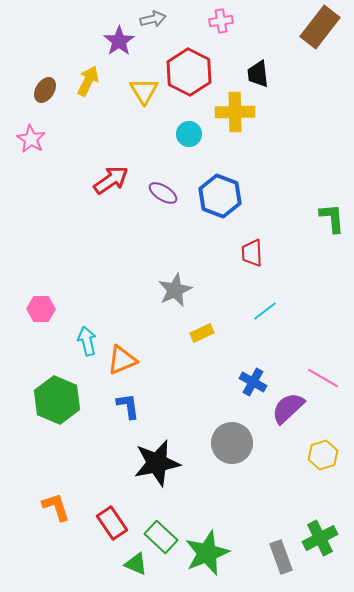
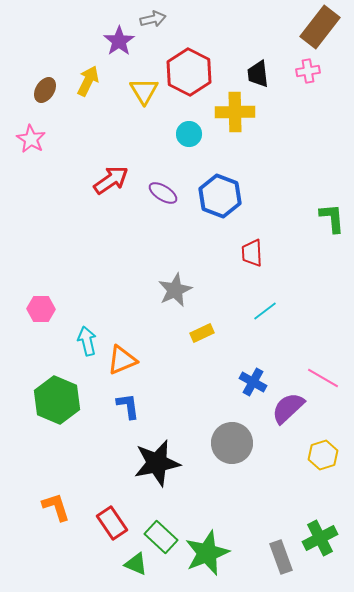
pink cross: moved 87 px right, 50 px down
